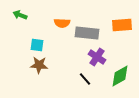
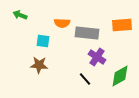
cyan square: moved 6 px right, 4 px up
